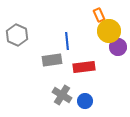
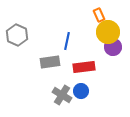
yellow circle: moved 1 px left, 1 px down
blue line: rotated 18 degrees clockwise
purple circle: moved 5 px left
gray rectangle: moved 2 px left, 2 px down
blue circle: moved 4 px left, 10 px up
